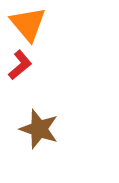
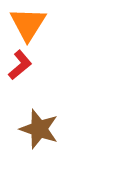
orange triangle: rotated 12 degrees clockwise
